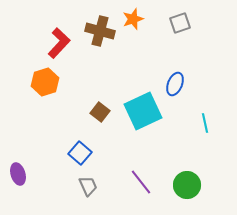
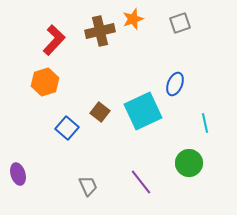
brown cross: rotated 28 degrees counterclockwise
red L-shape: moved 5 px left, 3 px up
blue square: moved 13 px left, 25 px up
green circle: moved 2 px right, 22 px up
